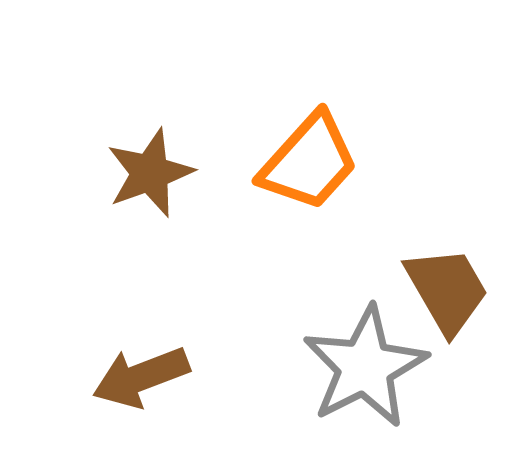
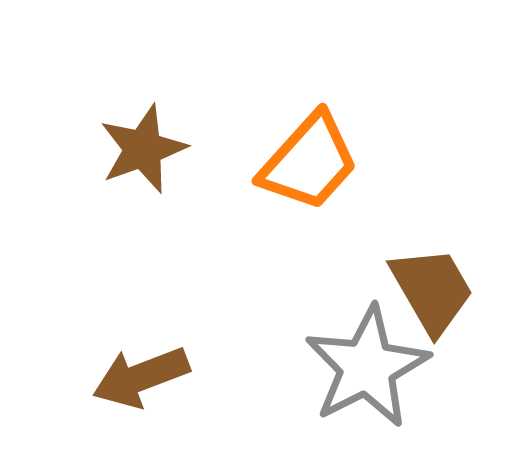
brown star: moved 7 px left, 24 px up
brown trapezoid: moved 15 px left
gray star: moved 2 px right
